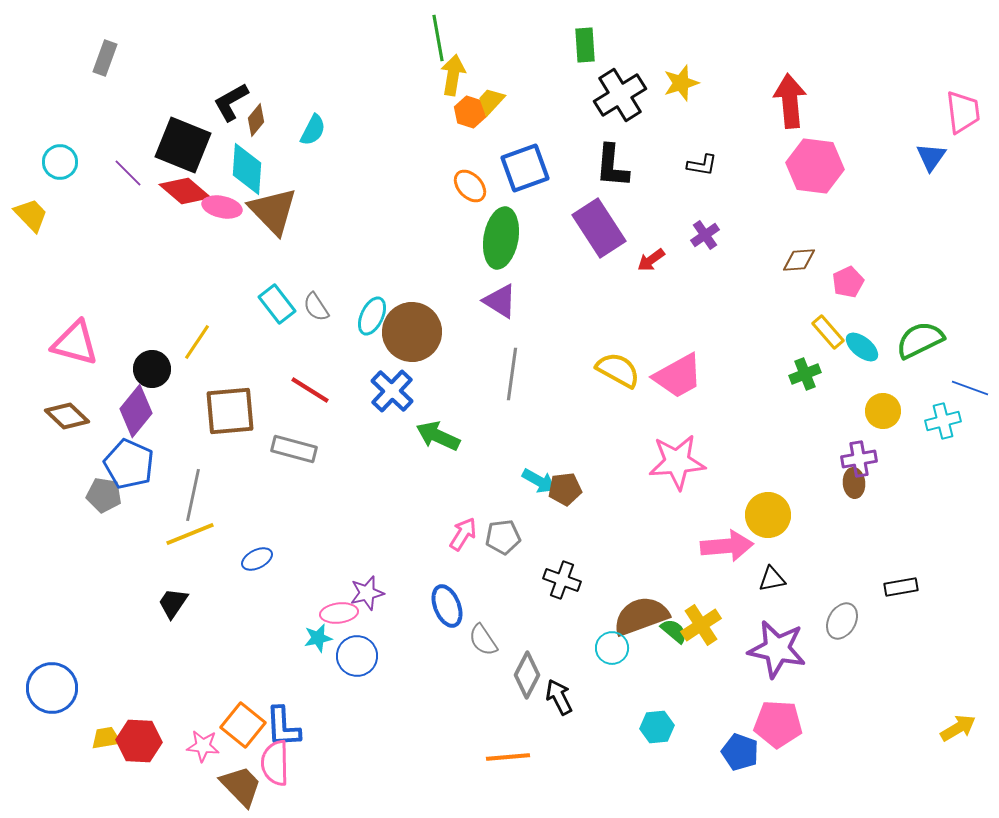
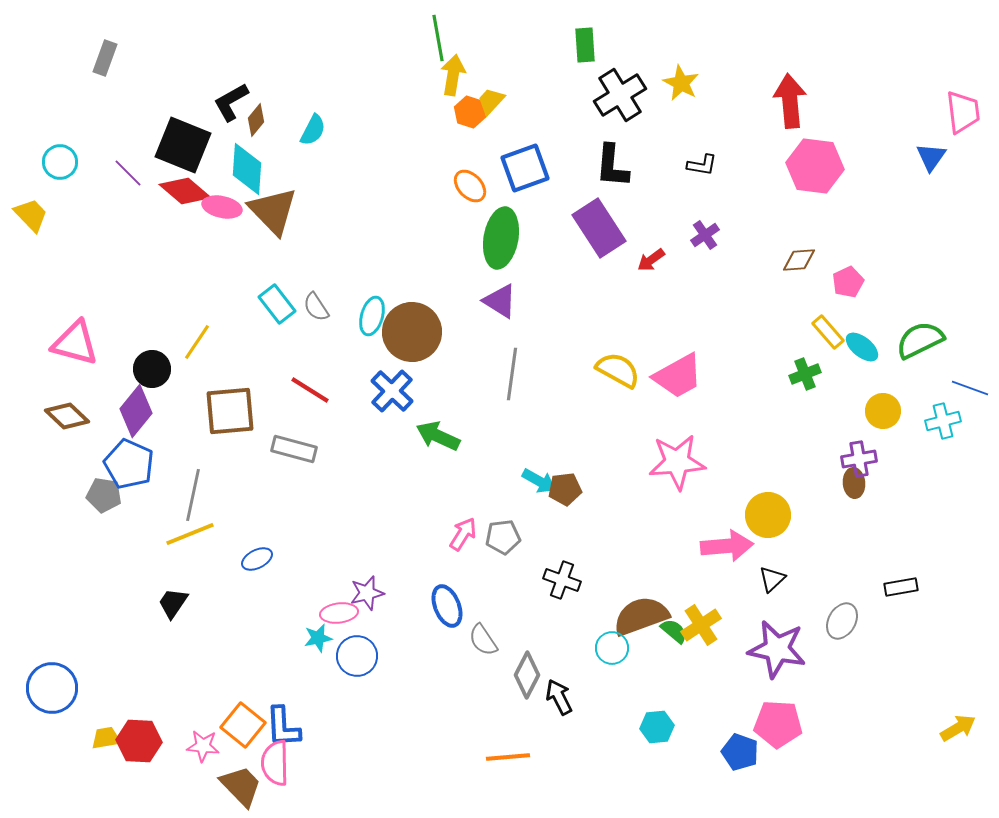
yellow star at (681, 83): rotated 27 degrees counterclockwise
cyan ellipse at (372, 316): rotated 9 degrees counterclockwise
black triangle at (772, 579): rotated 32 degrees counterclockwise
